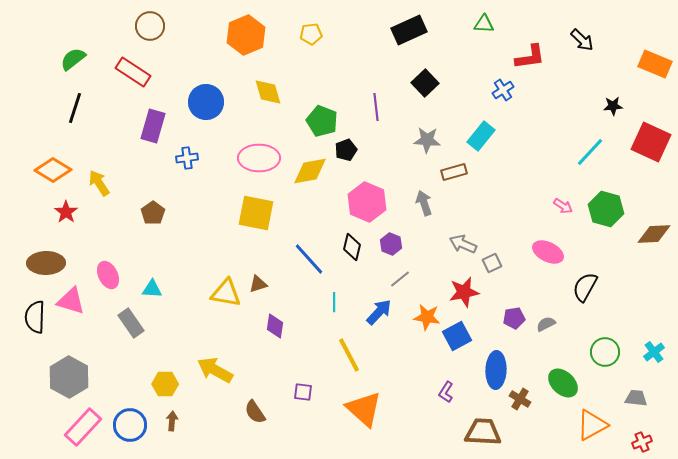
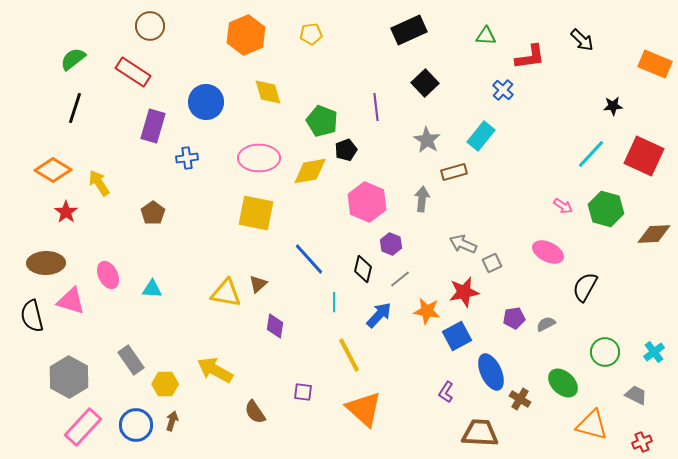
green triangle at (484, 24): moved 2 px right, 12 px down
blue cross at (503, 90): rotated 15 degrees counterclockwise
gray star at (427, 140): rotated 28 degrees clockwise
red square at (651, 142): moved 7 px left, 14 px down
cyan line at (590, 152): moved 1 px right, 2 px down
gray arrow at (424, 203): moved 2 px left, 4 px up; rotated 25 degrees clockwise
black diamond at (352, 247): moved 11 px right, 22 px down
brown triangle at (258, 284): rotated 24 degrees counterclockwise
blue arrow at (379, 312): moved 3 px down
black semicircle at (35, 317): moved 3 px left, 1 px up; rotated 16 degrees counterclockwise
orange star at (427, 317): moved 6 px up
gray rectangle at (131, 323): moved 37 px down
blue ellipse at (496, 370): moved 5 px left, 2 px down; rotated 27 degrees counterclockwise
gray trapezoid at (636, 398): moved 3 px up; rotated 20 degrees clockwise
brown arrow at (172, 421): rotated 12 degrees clockwise
blue circle at (130, 425): moved 6 px right
orange triangle at (592, 425): rotated 44 degrees clockwise
brown trapezoid at (483, 432): moved 3 px left, 1 px down
